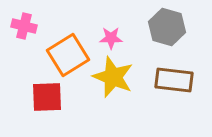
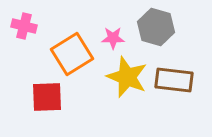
gray hexagon: moved 11 px left
pink star: moved 2 px right
orange square: moved 4 px right, 1 px up
yellow star: moved 14 px right
